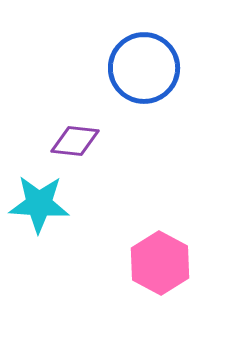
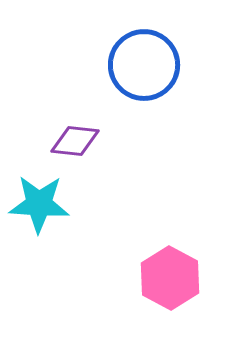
blue circle: moved 3 px up
pink hexagon: moved 10 px right, 15 px down
